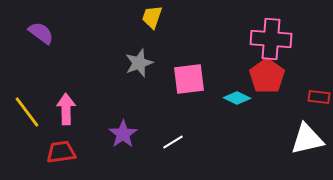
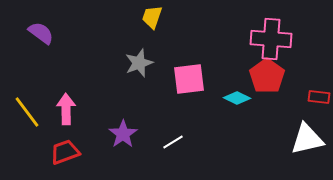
red trapezoid: moved 4 px right; rotated 12 degrees counterclockwise
